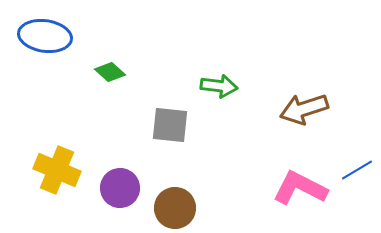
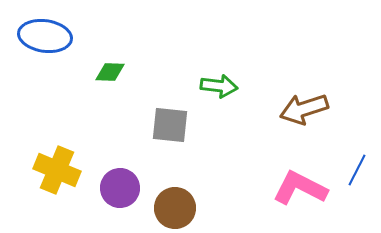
green diamond: rotated 40 degrees counterclockwise
blue line: rotated 32 degrees counterclockwise
